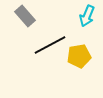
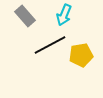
cyan arrow: moved 23 px left, 1 px up
yellow pentagon: moved 2 px right, 1 px up
